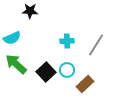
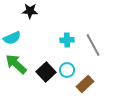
cyan cross: moved 1 px up
gray line: moved 3 px left; rotated 60 degrees counterclockwise
